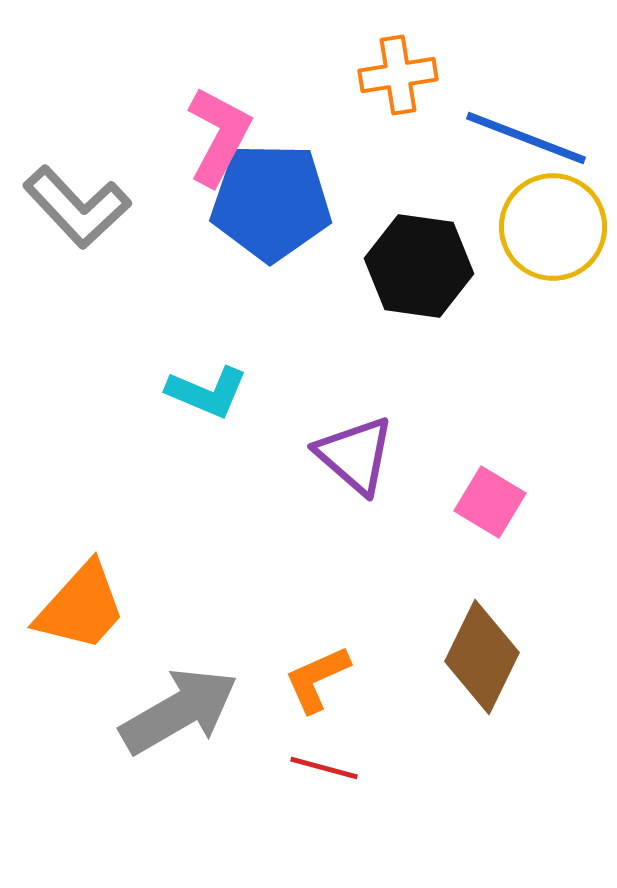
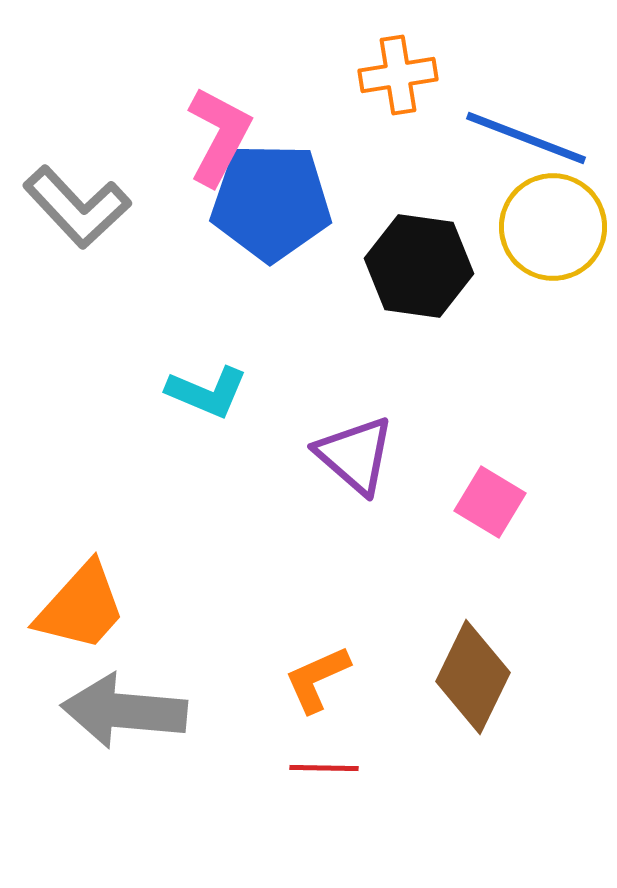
brown diamond: moved 9 px left, 20 px down
gray arrow: moved 55 px left; rotated 145 degrees counterclockwise
red line: rotated 14 degrees counterclockwise
